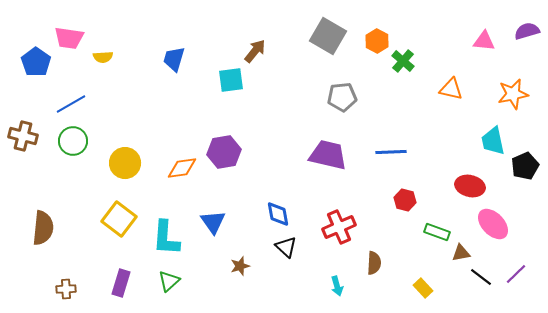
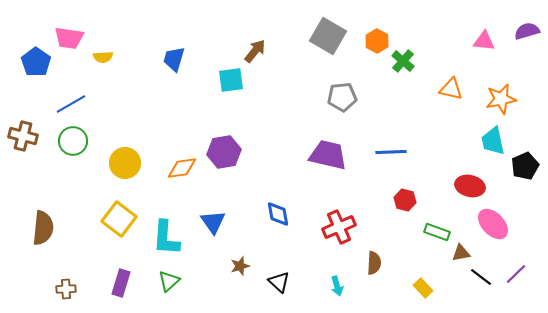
orange star at (513, 94): moved 12 px left, 5 px down
black triangle at (286, 247): moved 7 px left, 35 px down
